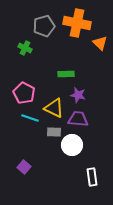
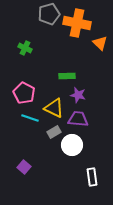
gray pentagon: moved 5 px right, 12 px up
green rectangle: moved 1 px right, 2 px down
gray rectangle: rotated 32 degrees counterclockwise
